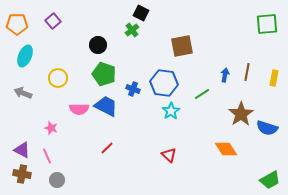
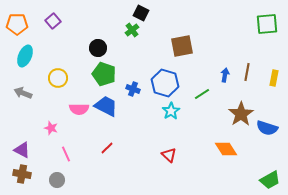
black circle: moved 3 px down
blue hexagon: moved 1 px right; rotated 8 degrees clockwise
pink line: moved 19 px right, 2 px up
